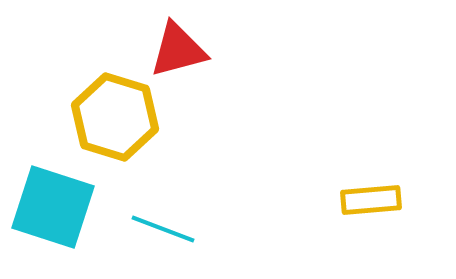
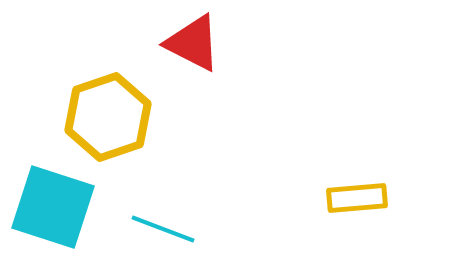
red triangle: moved 15 px right, 7 px up; rotated 42 degrees clockwise
yellow hexagon: moved 7 px left; rotated 24 degrees clockwise
yellow rectangle: moved 14 px left, 2 px up
